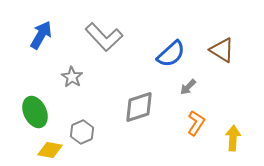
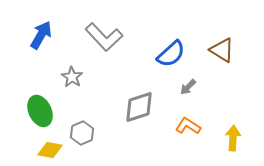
green ellipse: moved 5 px right, 1 px up
orange L-shape: moved 8 px left, 3 px down; rotated 90 degrees counterclockwise
gray hexagon: moved 1 px down
